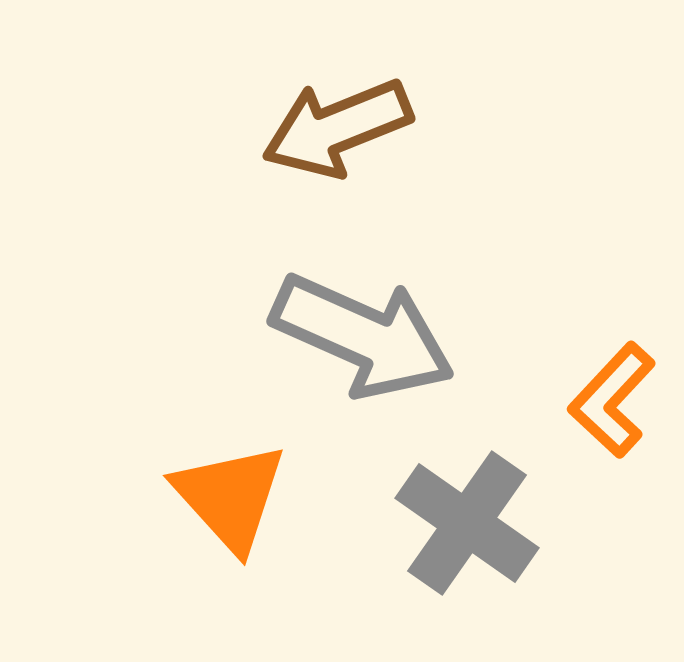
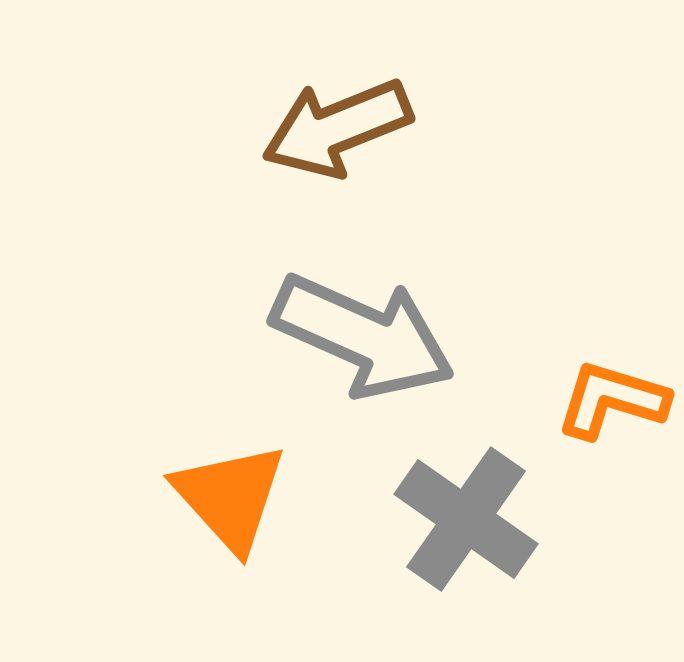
orange L-shape: rotated 64 degrees clockwise
gray cross: moved 1 px left, 4 px up
